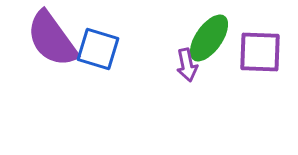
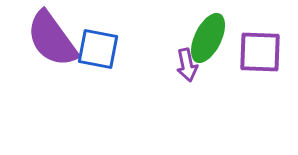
green ellipse: moved 1 px left; rotated 9 degrees counterclockwise
blue square: rotated 6 degrees counterclockwise
